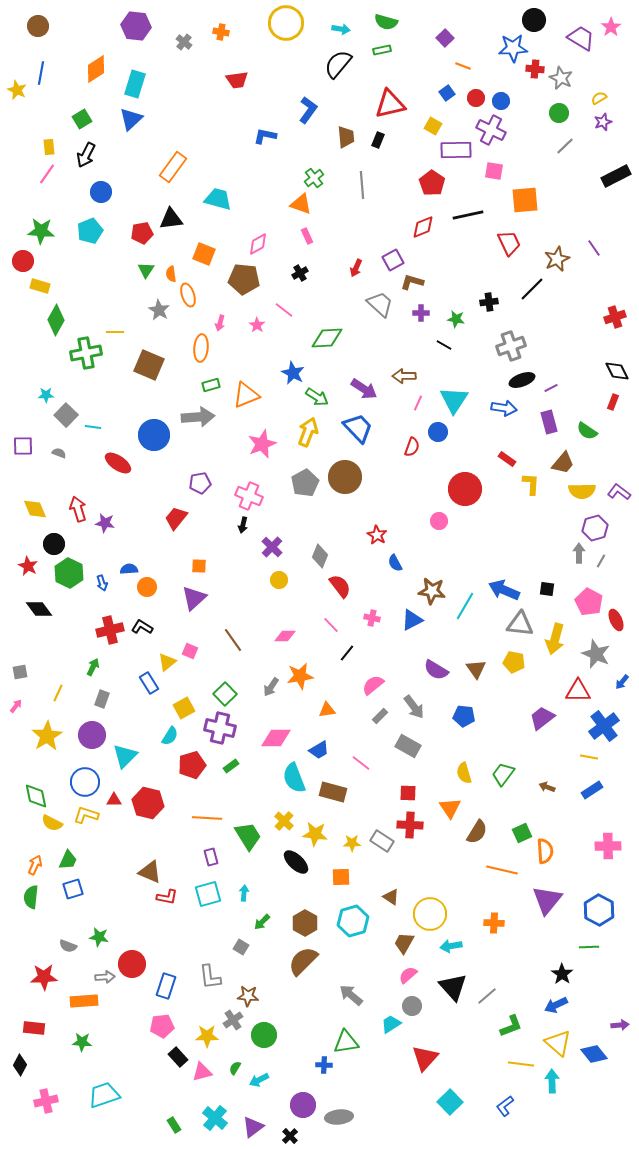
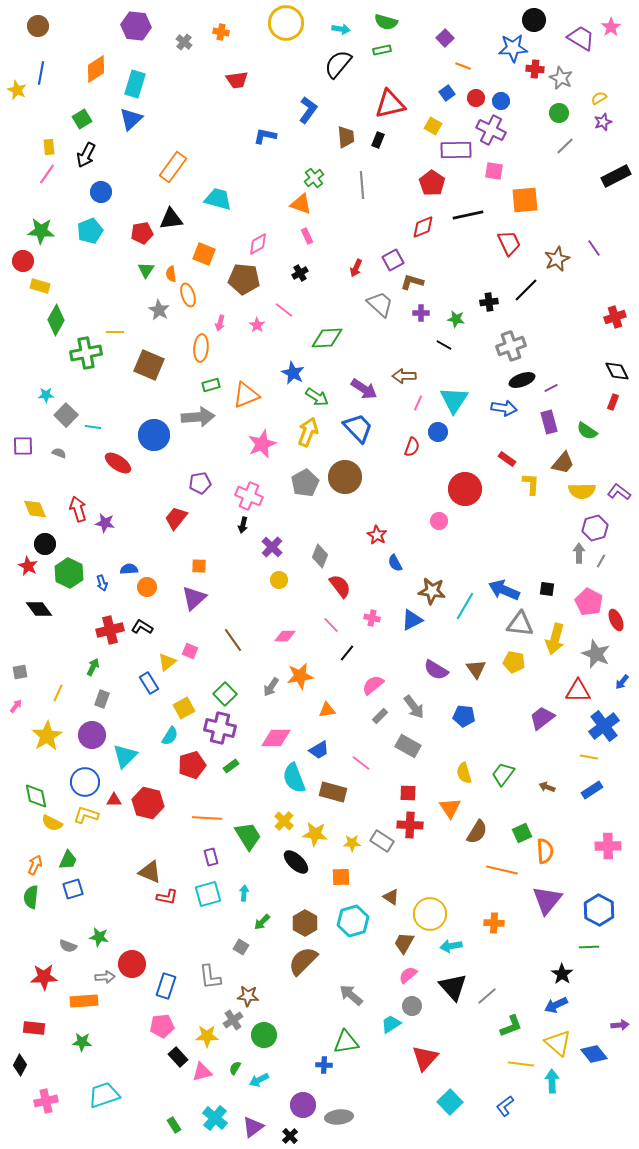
black line at (532, 289): moved 6 px left, 1 px down
black circle at (54, 544): moved 9 px left
